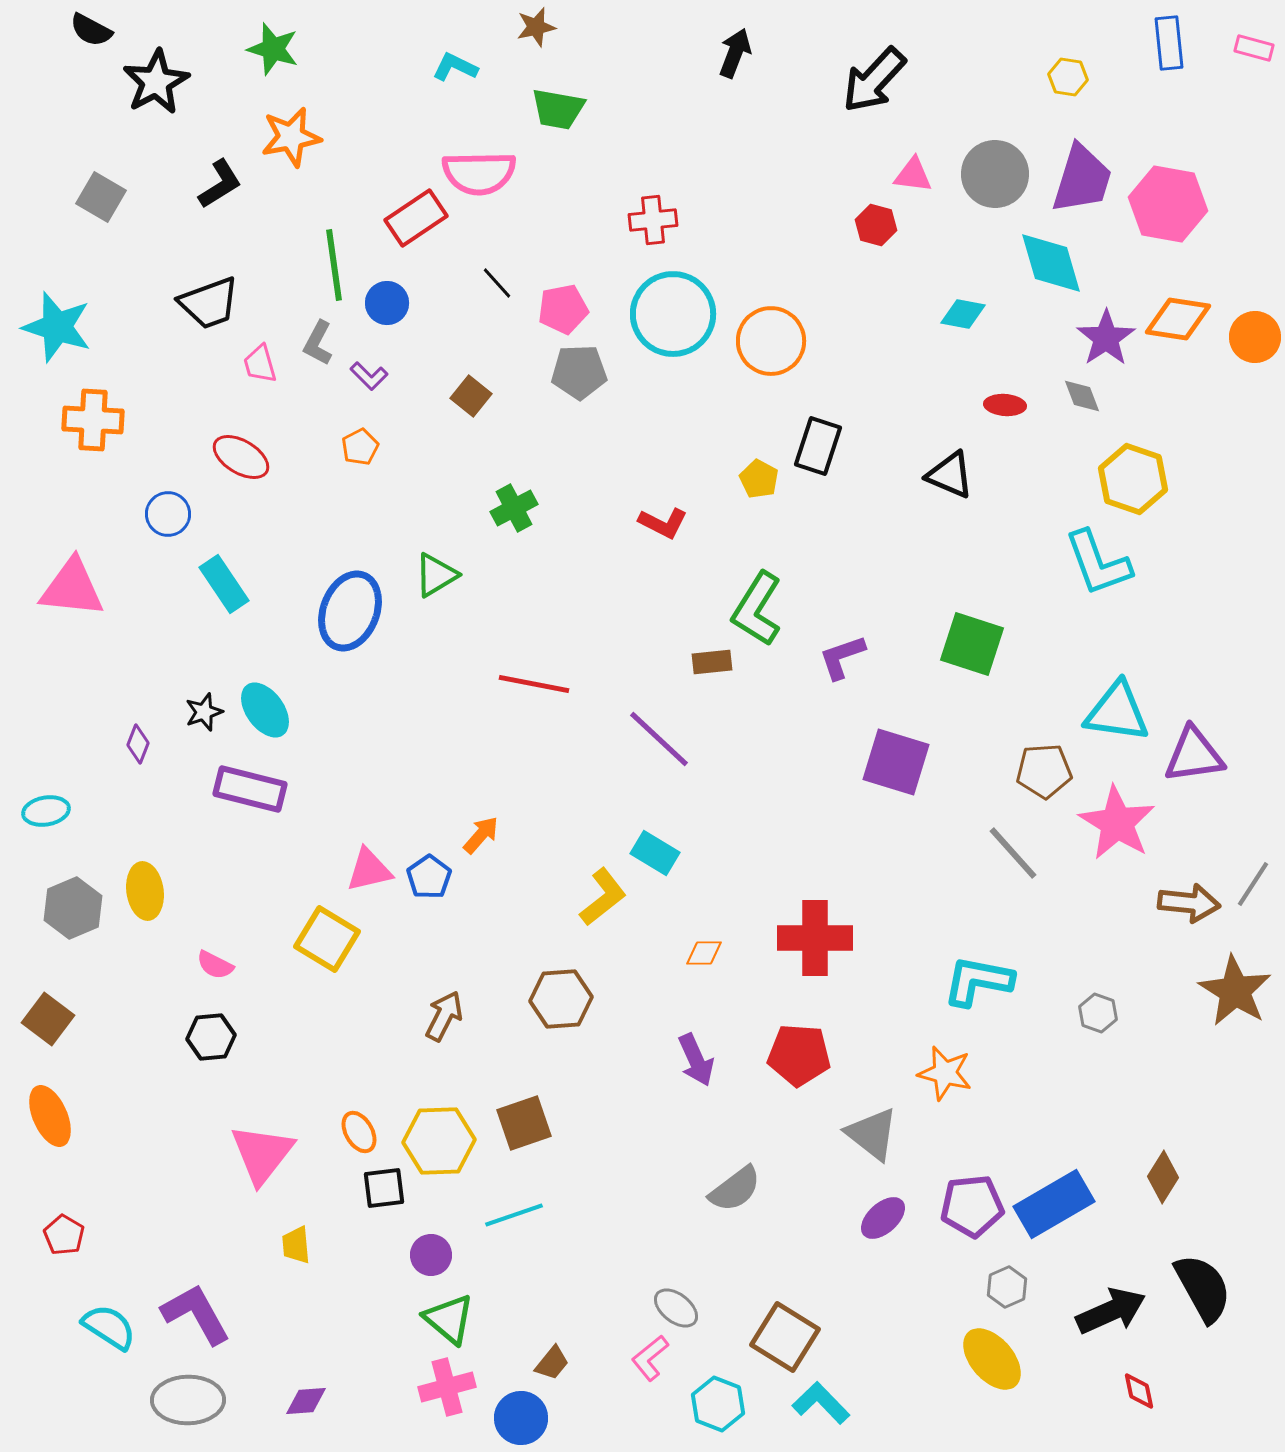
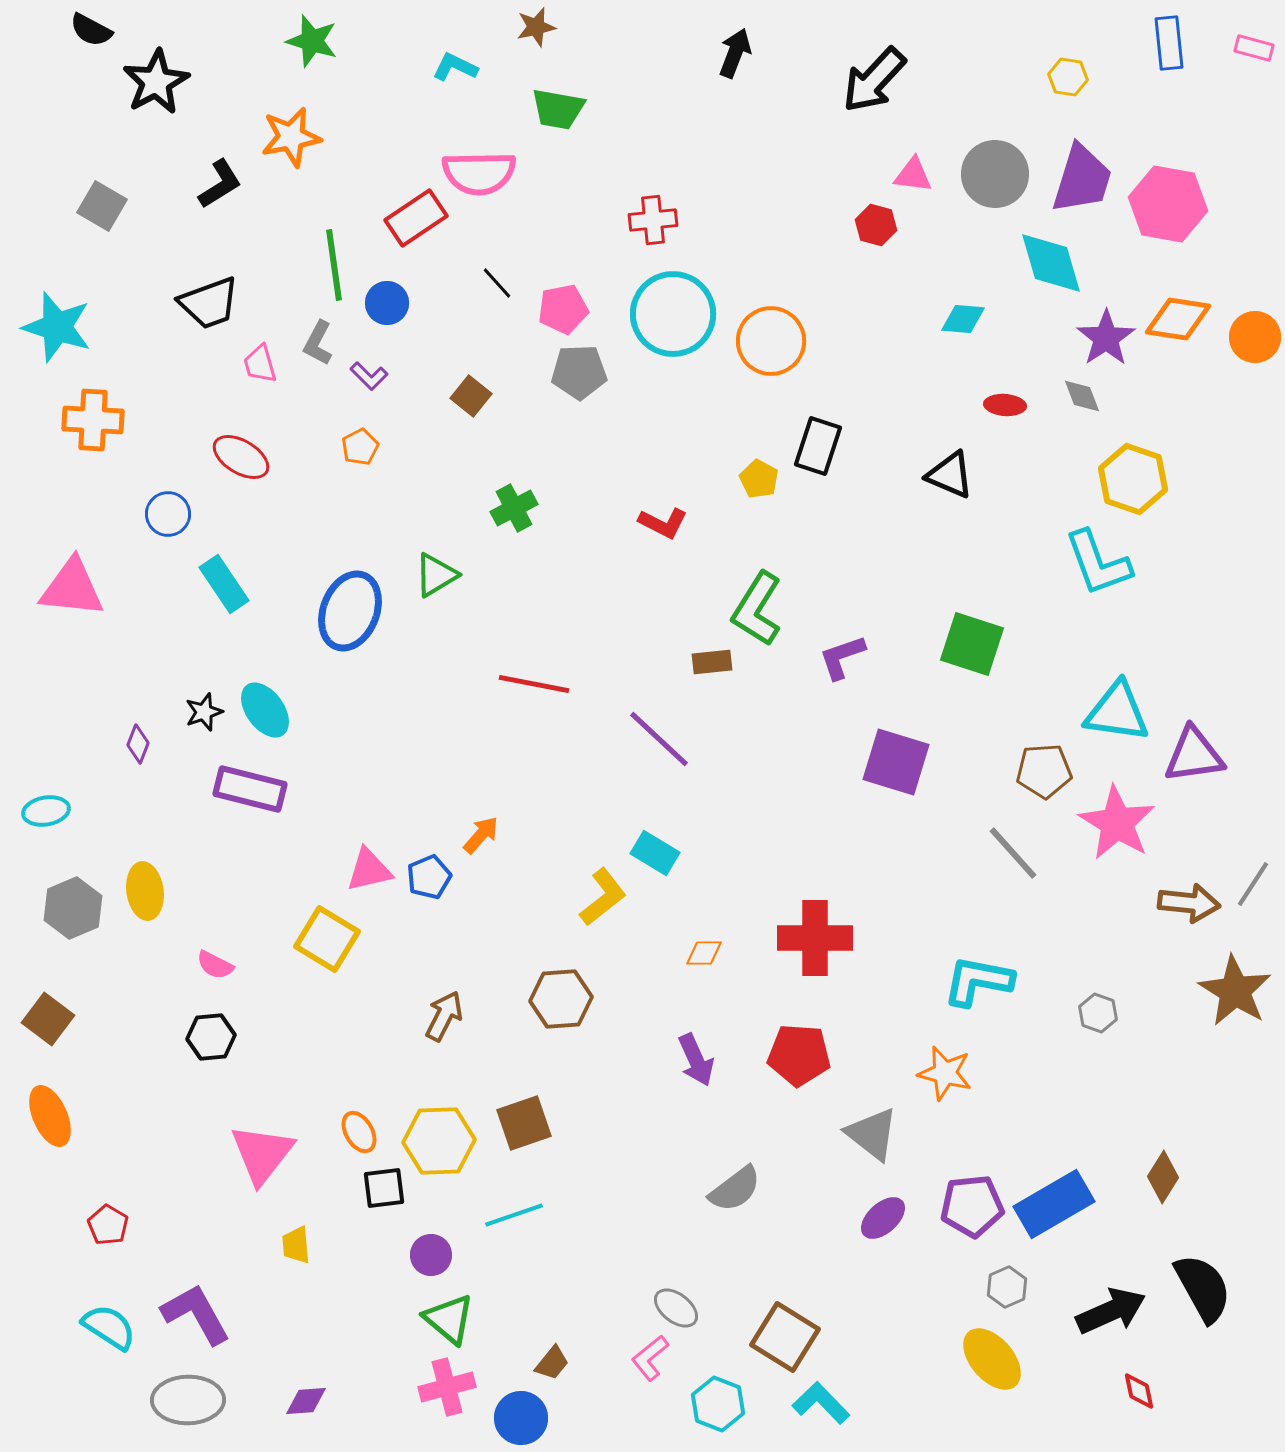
green star at (273, 49): moved 39 px right, 8 px up
gray square at (101, 197): moved 1 px right, 9 px down
cyan diamond at (963, 314): moved 5 px down; rotated 6 degrees counterclockwise
blue pentagon at (429, 877): rotated 12 degrees clockwise
red pentagon at (64, 1235): moved 44 px right, 10 px up
